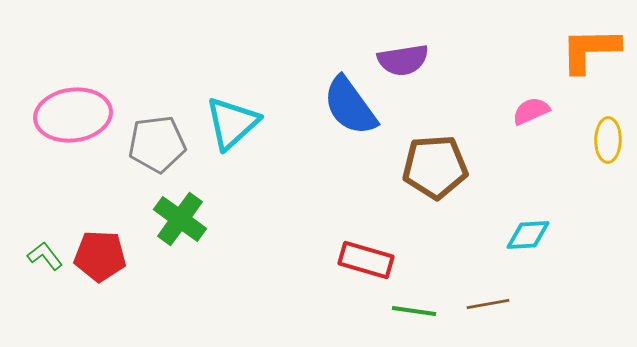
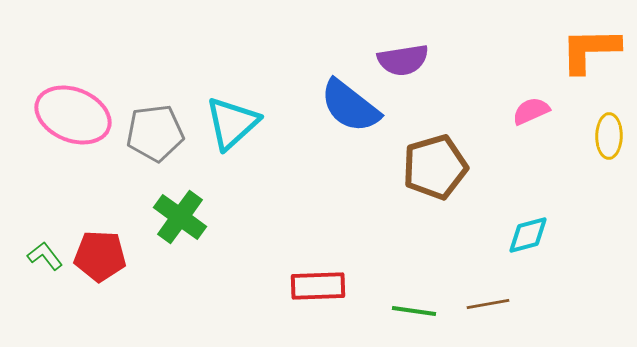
blue semicircle: rotated 16 degrees counterclockwise
pink ellipse: rotated 30 degrees clockwise
yellow ellipse: moved 1 px right, 4 px up
gray pentagon: moved 2 px left, 11 px up
brown pentagon: rotated 12 degrees counterclockwise
green cross: moved 2 px up
cyan diamond: rotated 12 degrees counterclockwise
red rectangle: moved 48 px left, 26 px down; rotated 18 degrees counterclockwise
